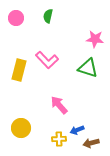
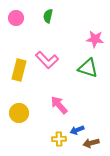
yellow circle: moved 2 px left, 15 px up
